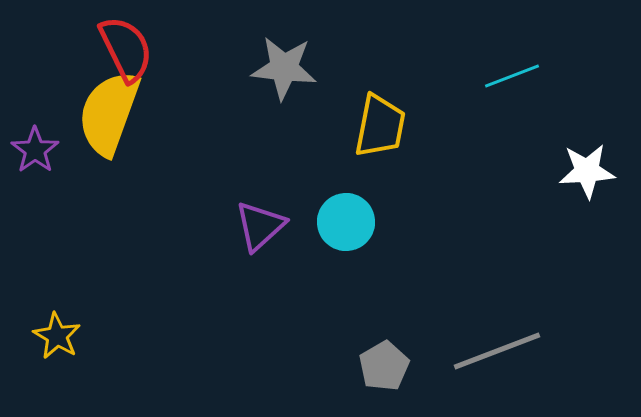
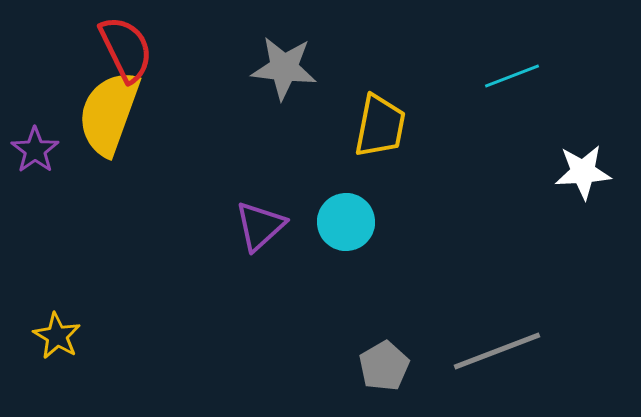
white star: moved 4 px left, 1 px down
